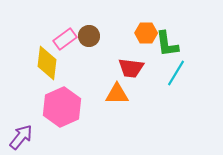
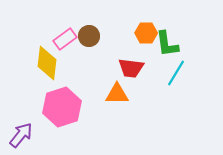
pink hexagon: rotated 6 degrees clockwise
purple arrow: moved 2 px up
